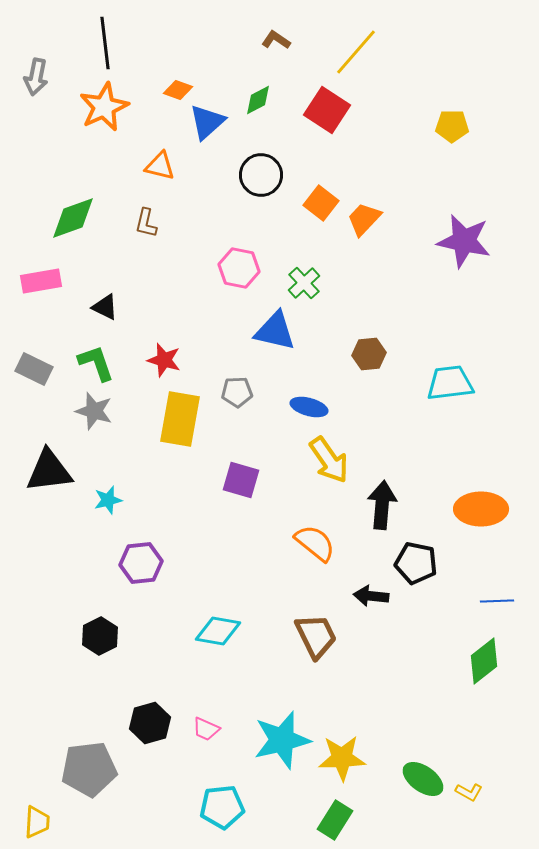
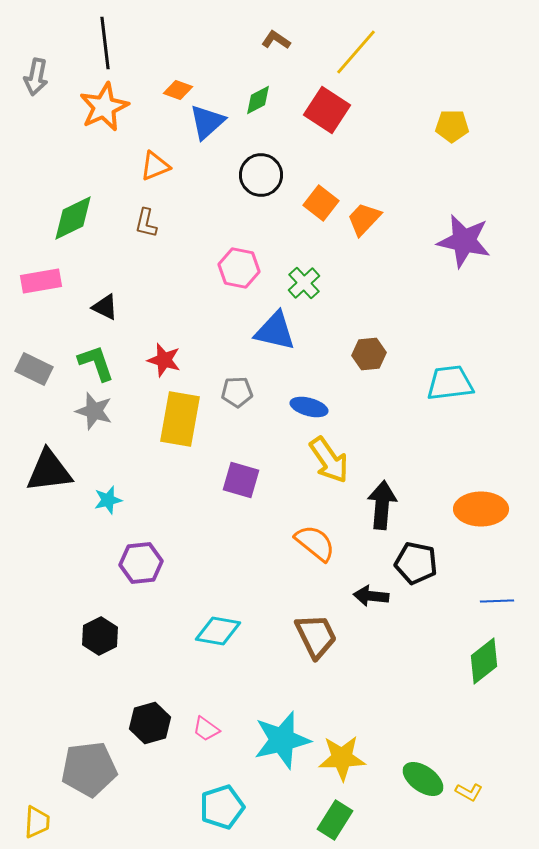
orange triangle at (160, 166): moved 5 px left; rotated 36 degrees counterclockwise
green diamond at (73, 218): rotated 6 degrees counterclockwise
pink trapezoid at (206, 729): rotated 12 degrees clockwise
cyan pentagon at (222, 807): rotated 12 degrees counterclockwise
